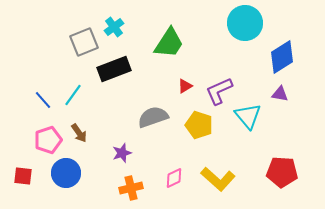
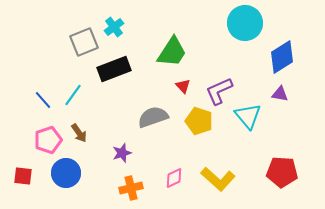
green trapezoid: moved 3 px right, 9 px down
red triangle: moved 2 px left; rotated 42 degrees counterclockwise
yellow pentagon: moved 4 px up
